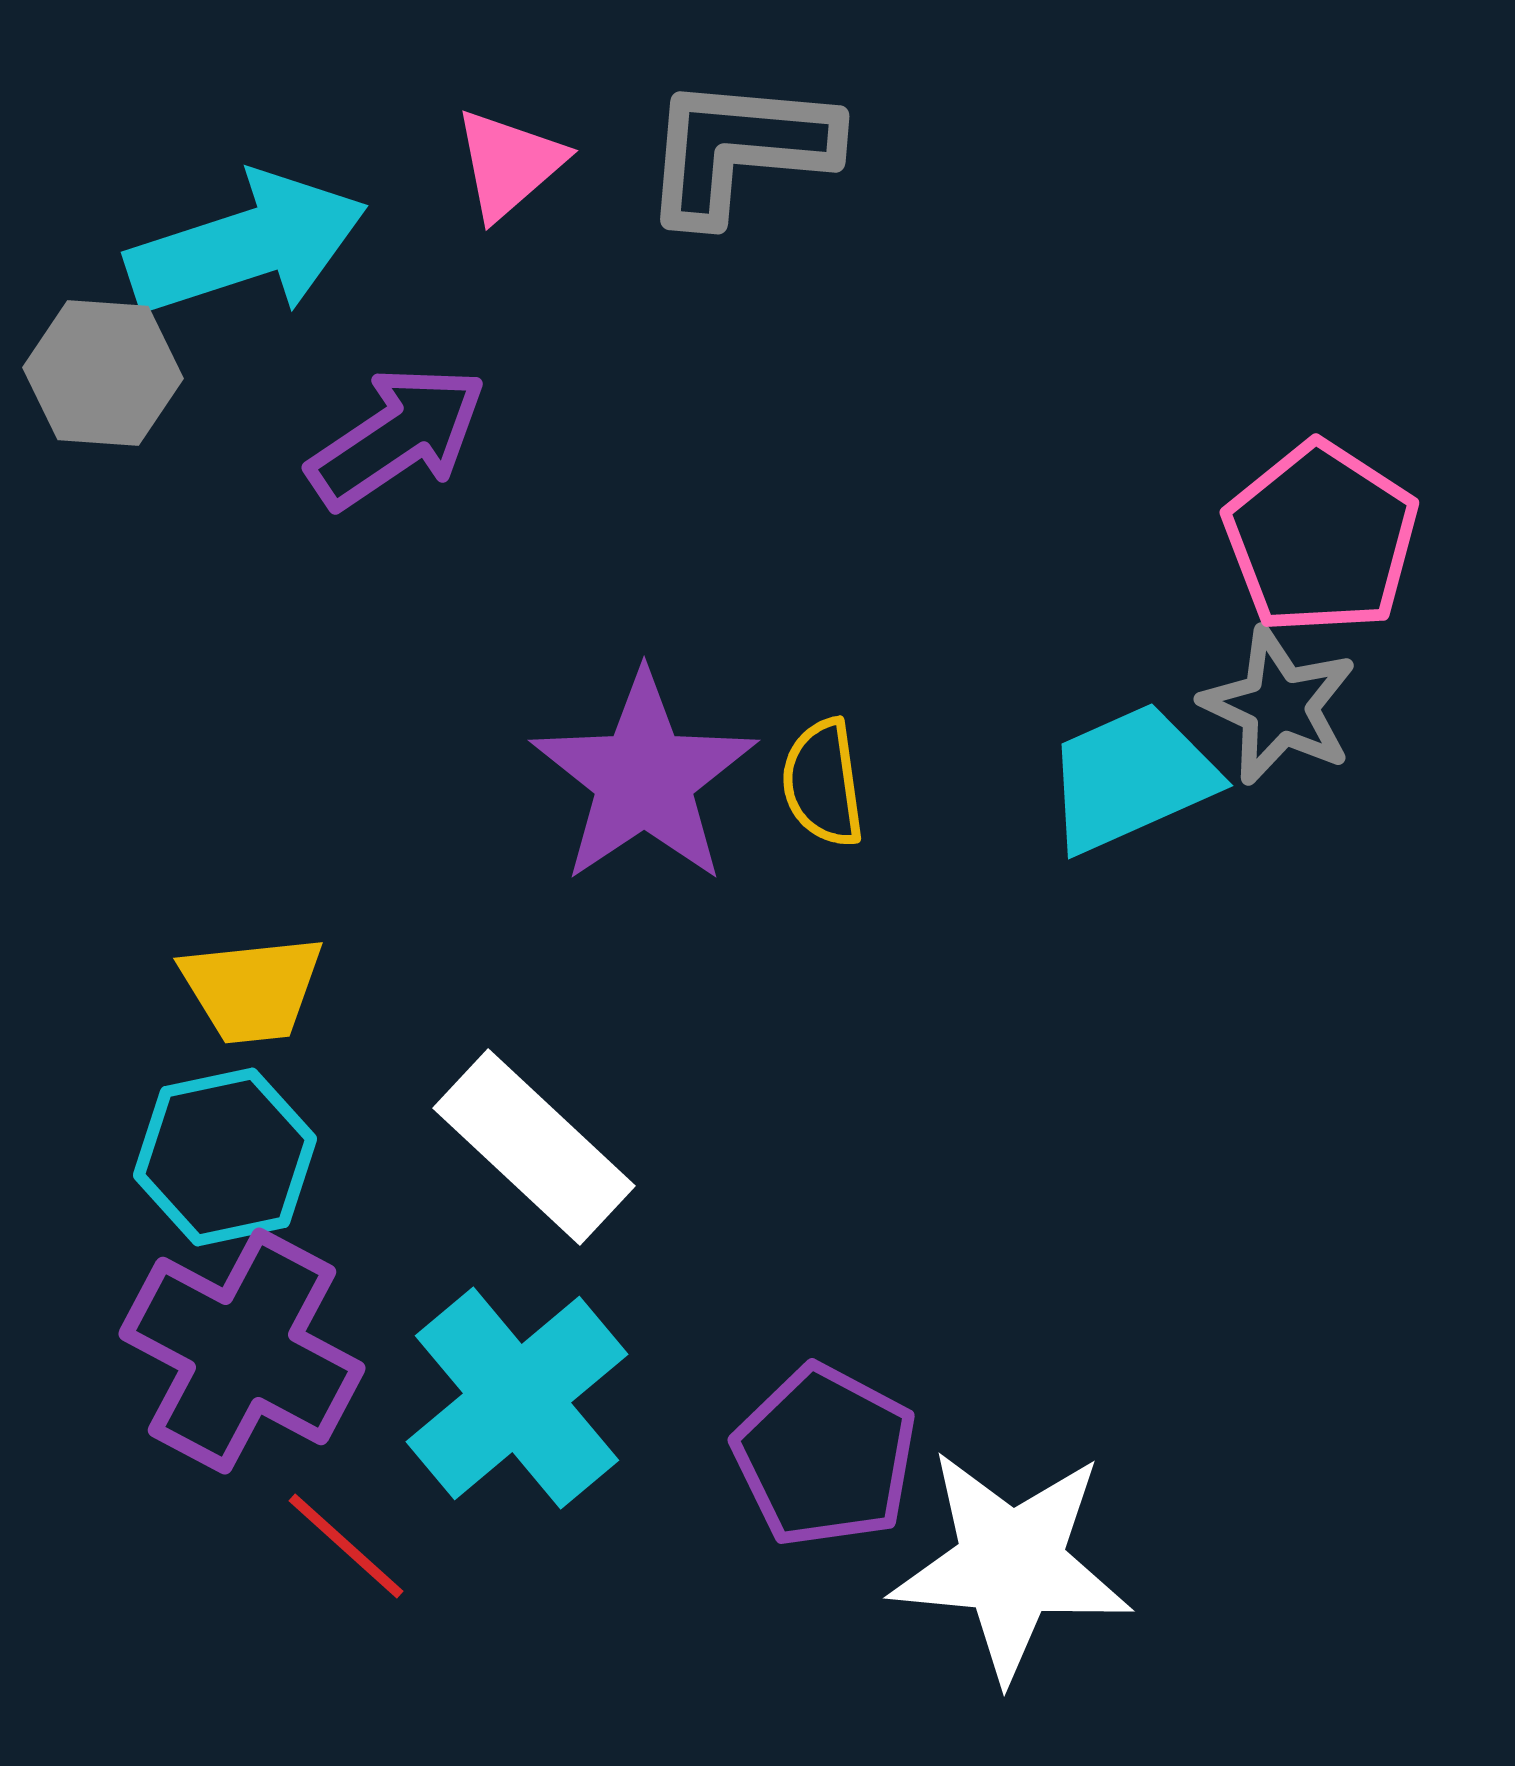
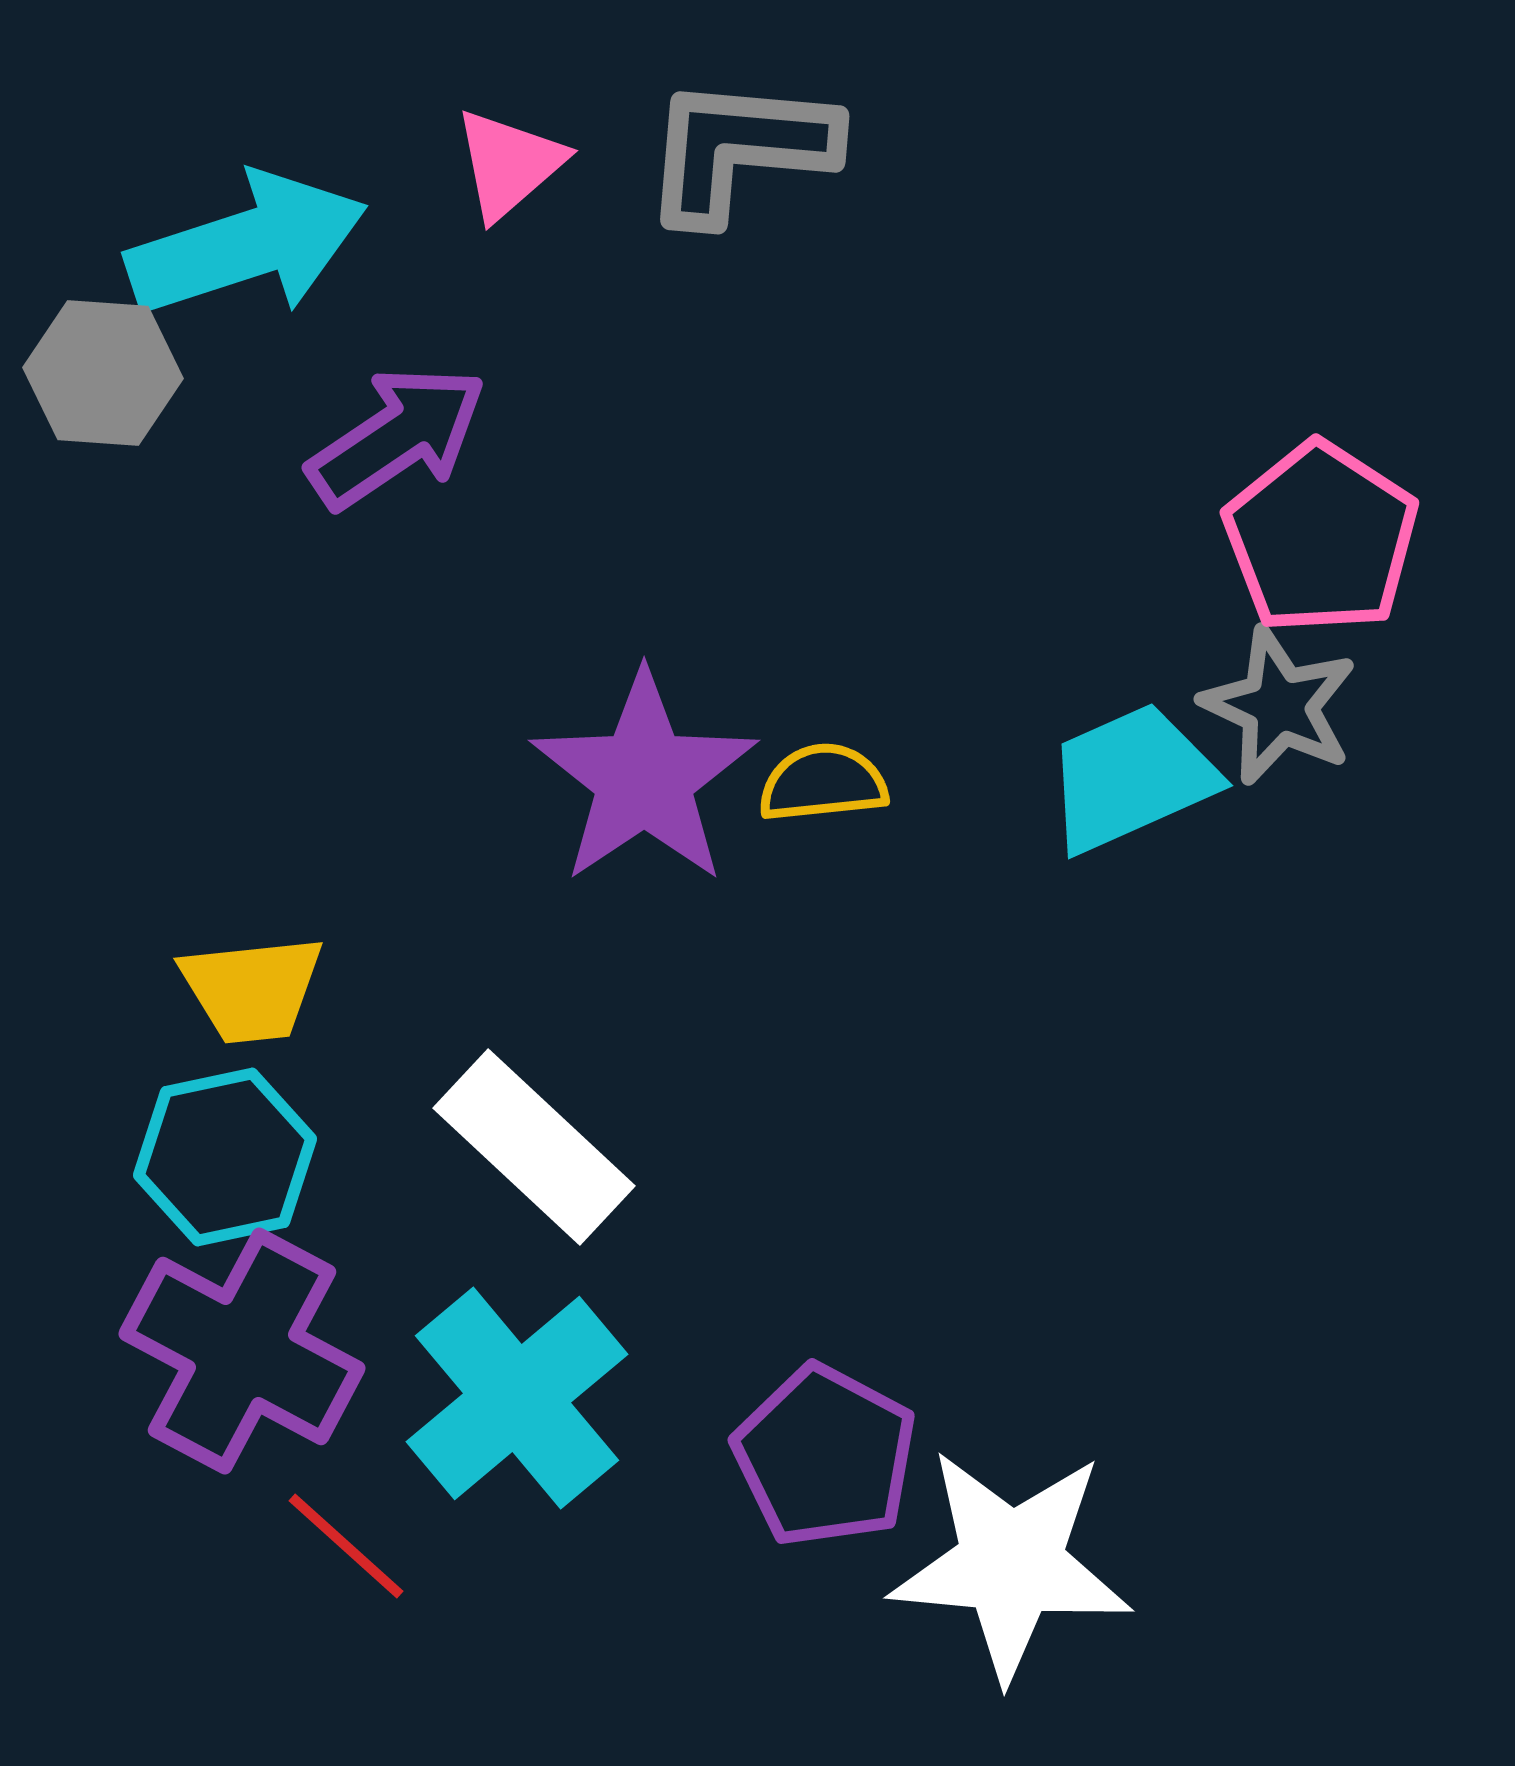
yellow semicircle: rotated 92 degrees clockwise
